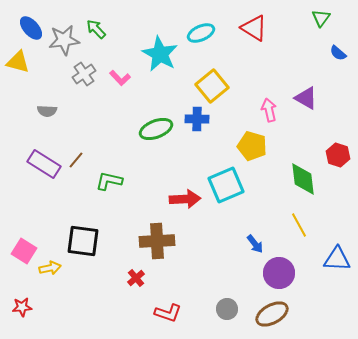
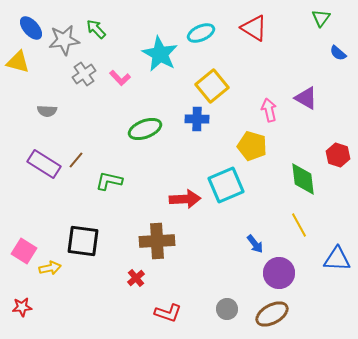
green ellipse: moved 11 px left
